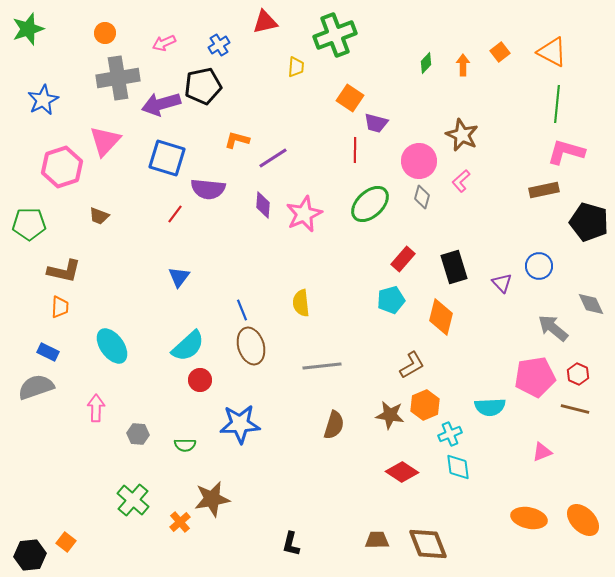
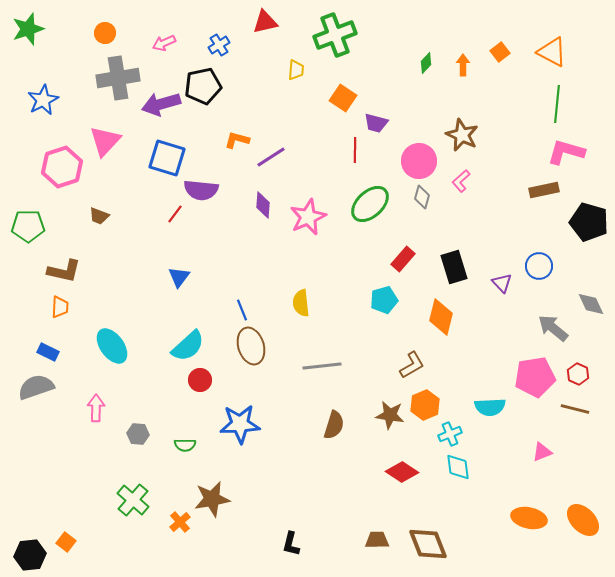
yellow trapezoid at (296, 67): moved 3 px down
orange square at (350, 98): moved 7 px left
purple line at (273, 158): moved 2 px left, 1 px up
purple semicircle at (208, 189): moved 7 px left, 1 px down
pink star at (304, 214): moved 4 px right, 3 px down
green pentagon at (29, 224): moved 1 px left, 2 px down
cyan pentagon at (391, 300): moved 7 px left
